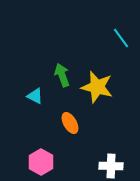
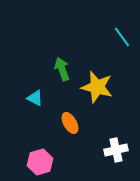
cyan line: moved 1 px right, 1 px up
green arrow: moved 6 px up
cyan triangle: moved 2 px down
pink hexagon: moved 1 px left; rotated 15 degrees clockwise
white cross: moved 5 px right, 16 px up; rotated 15 degrees counterclockwise
